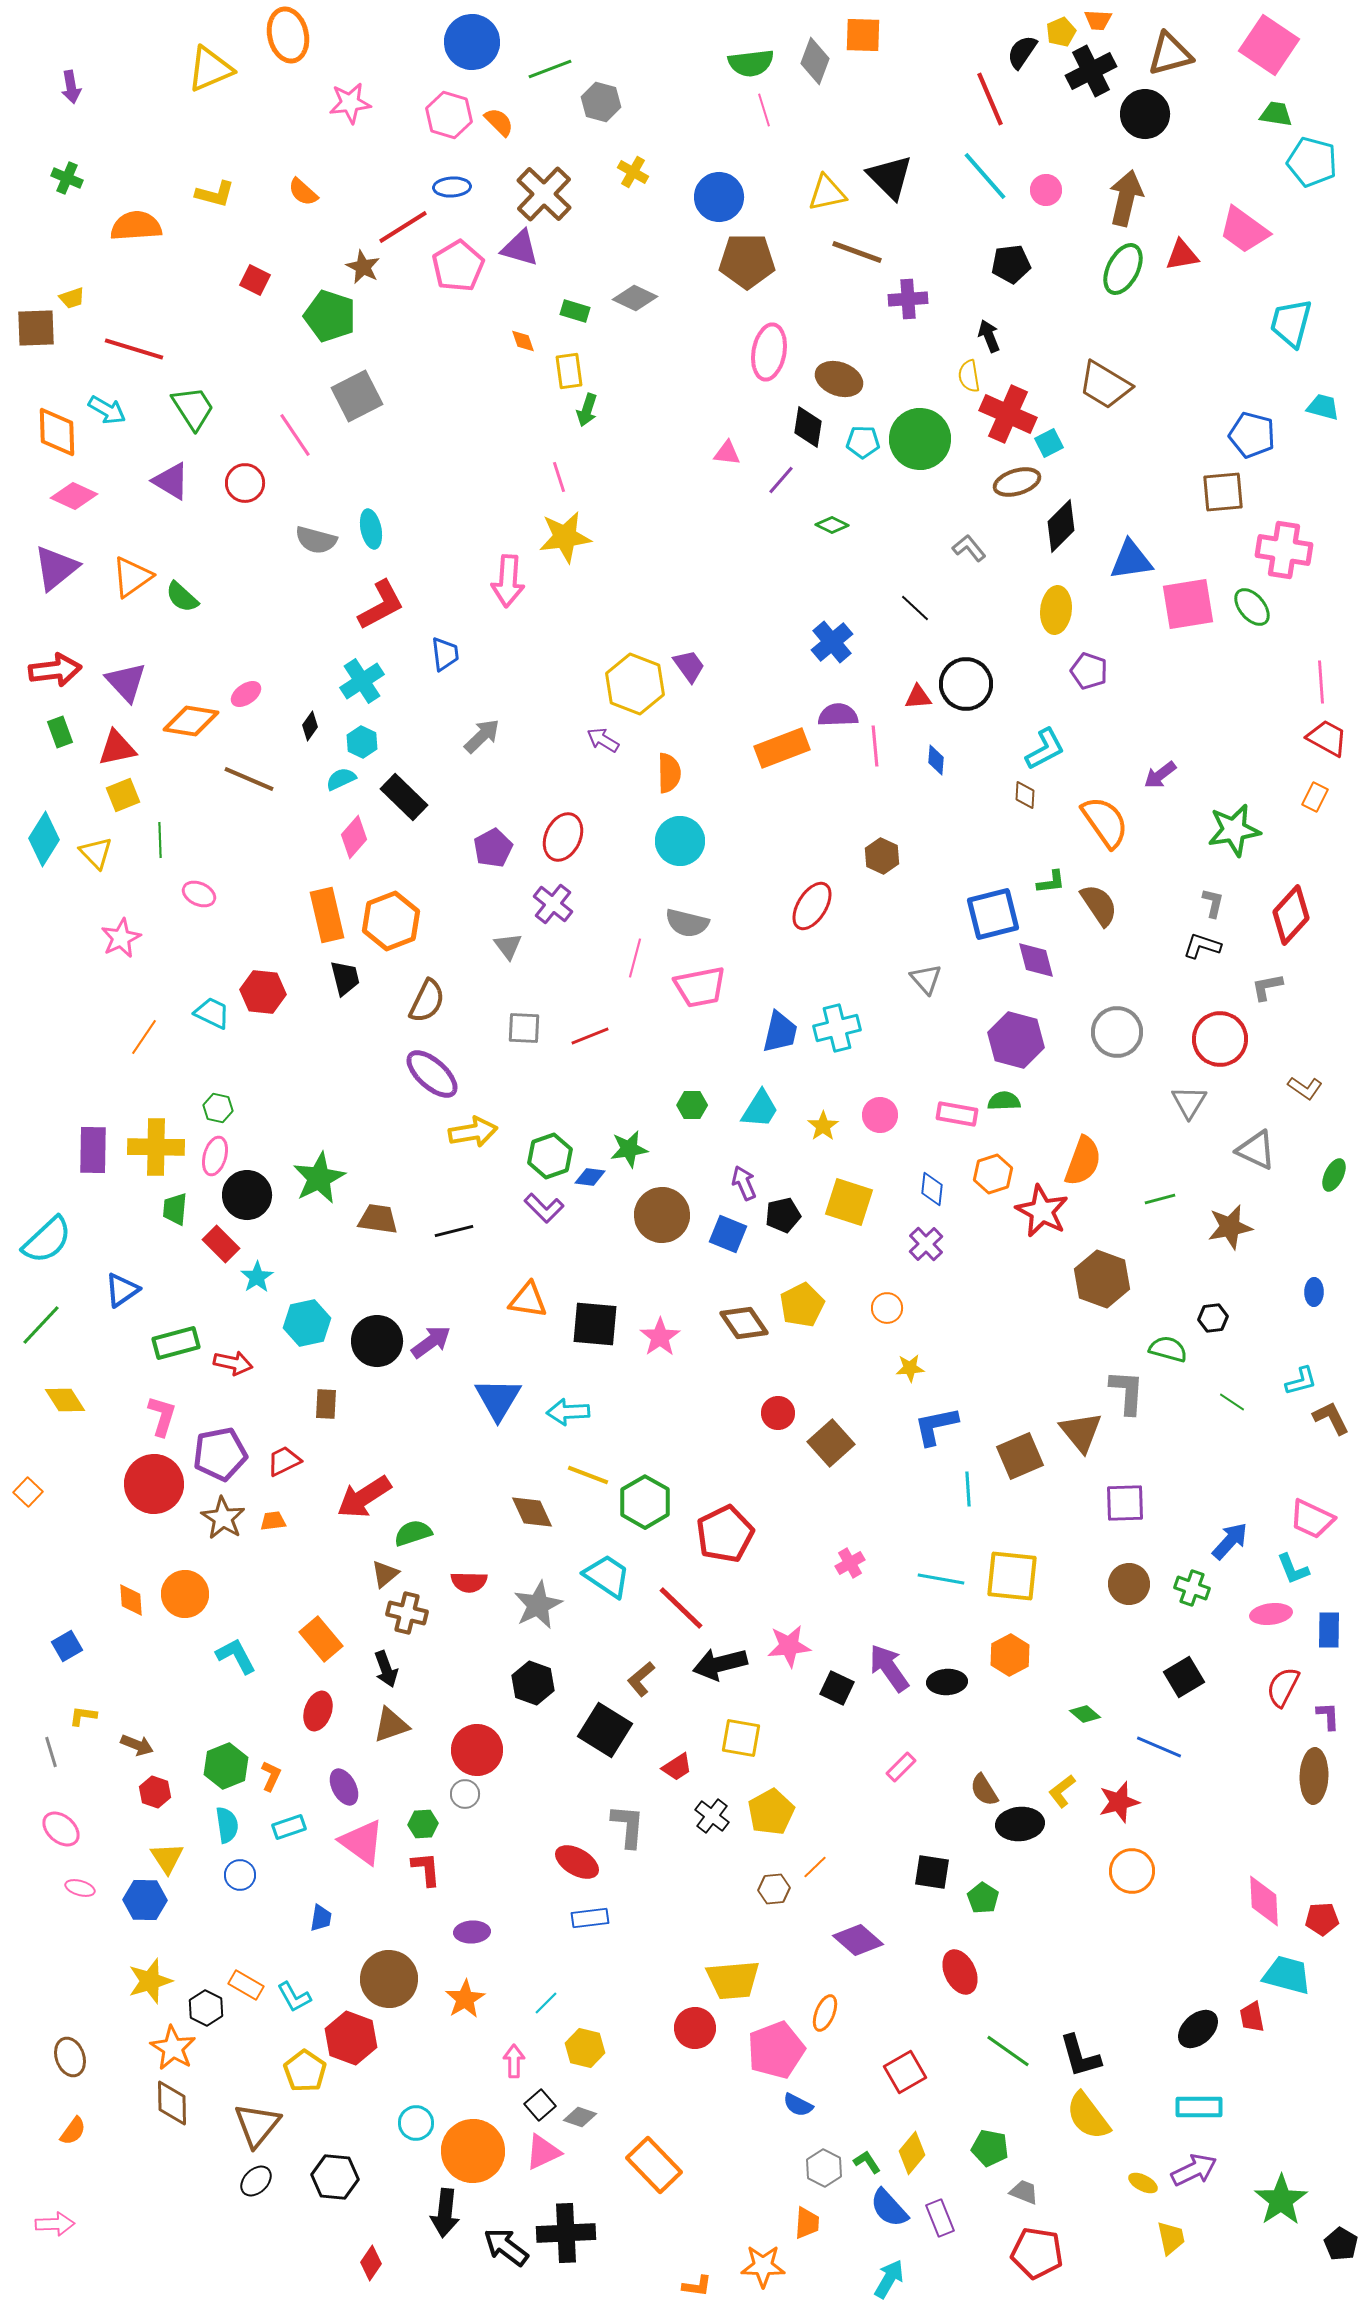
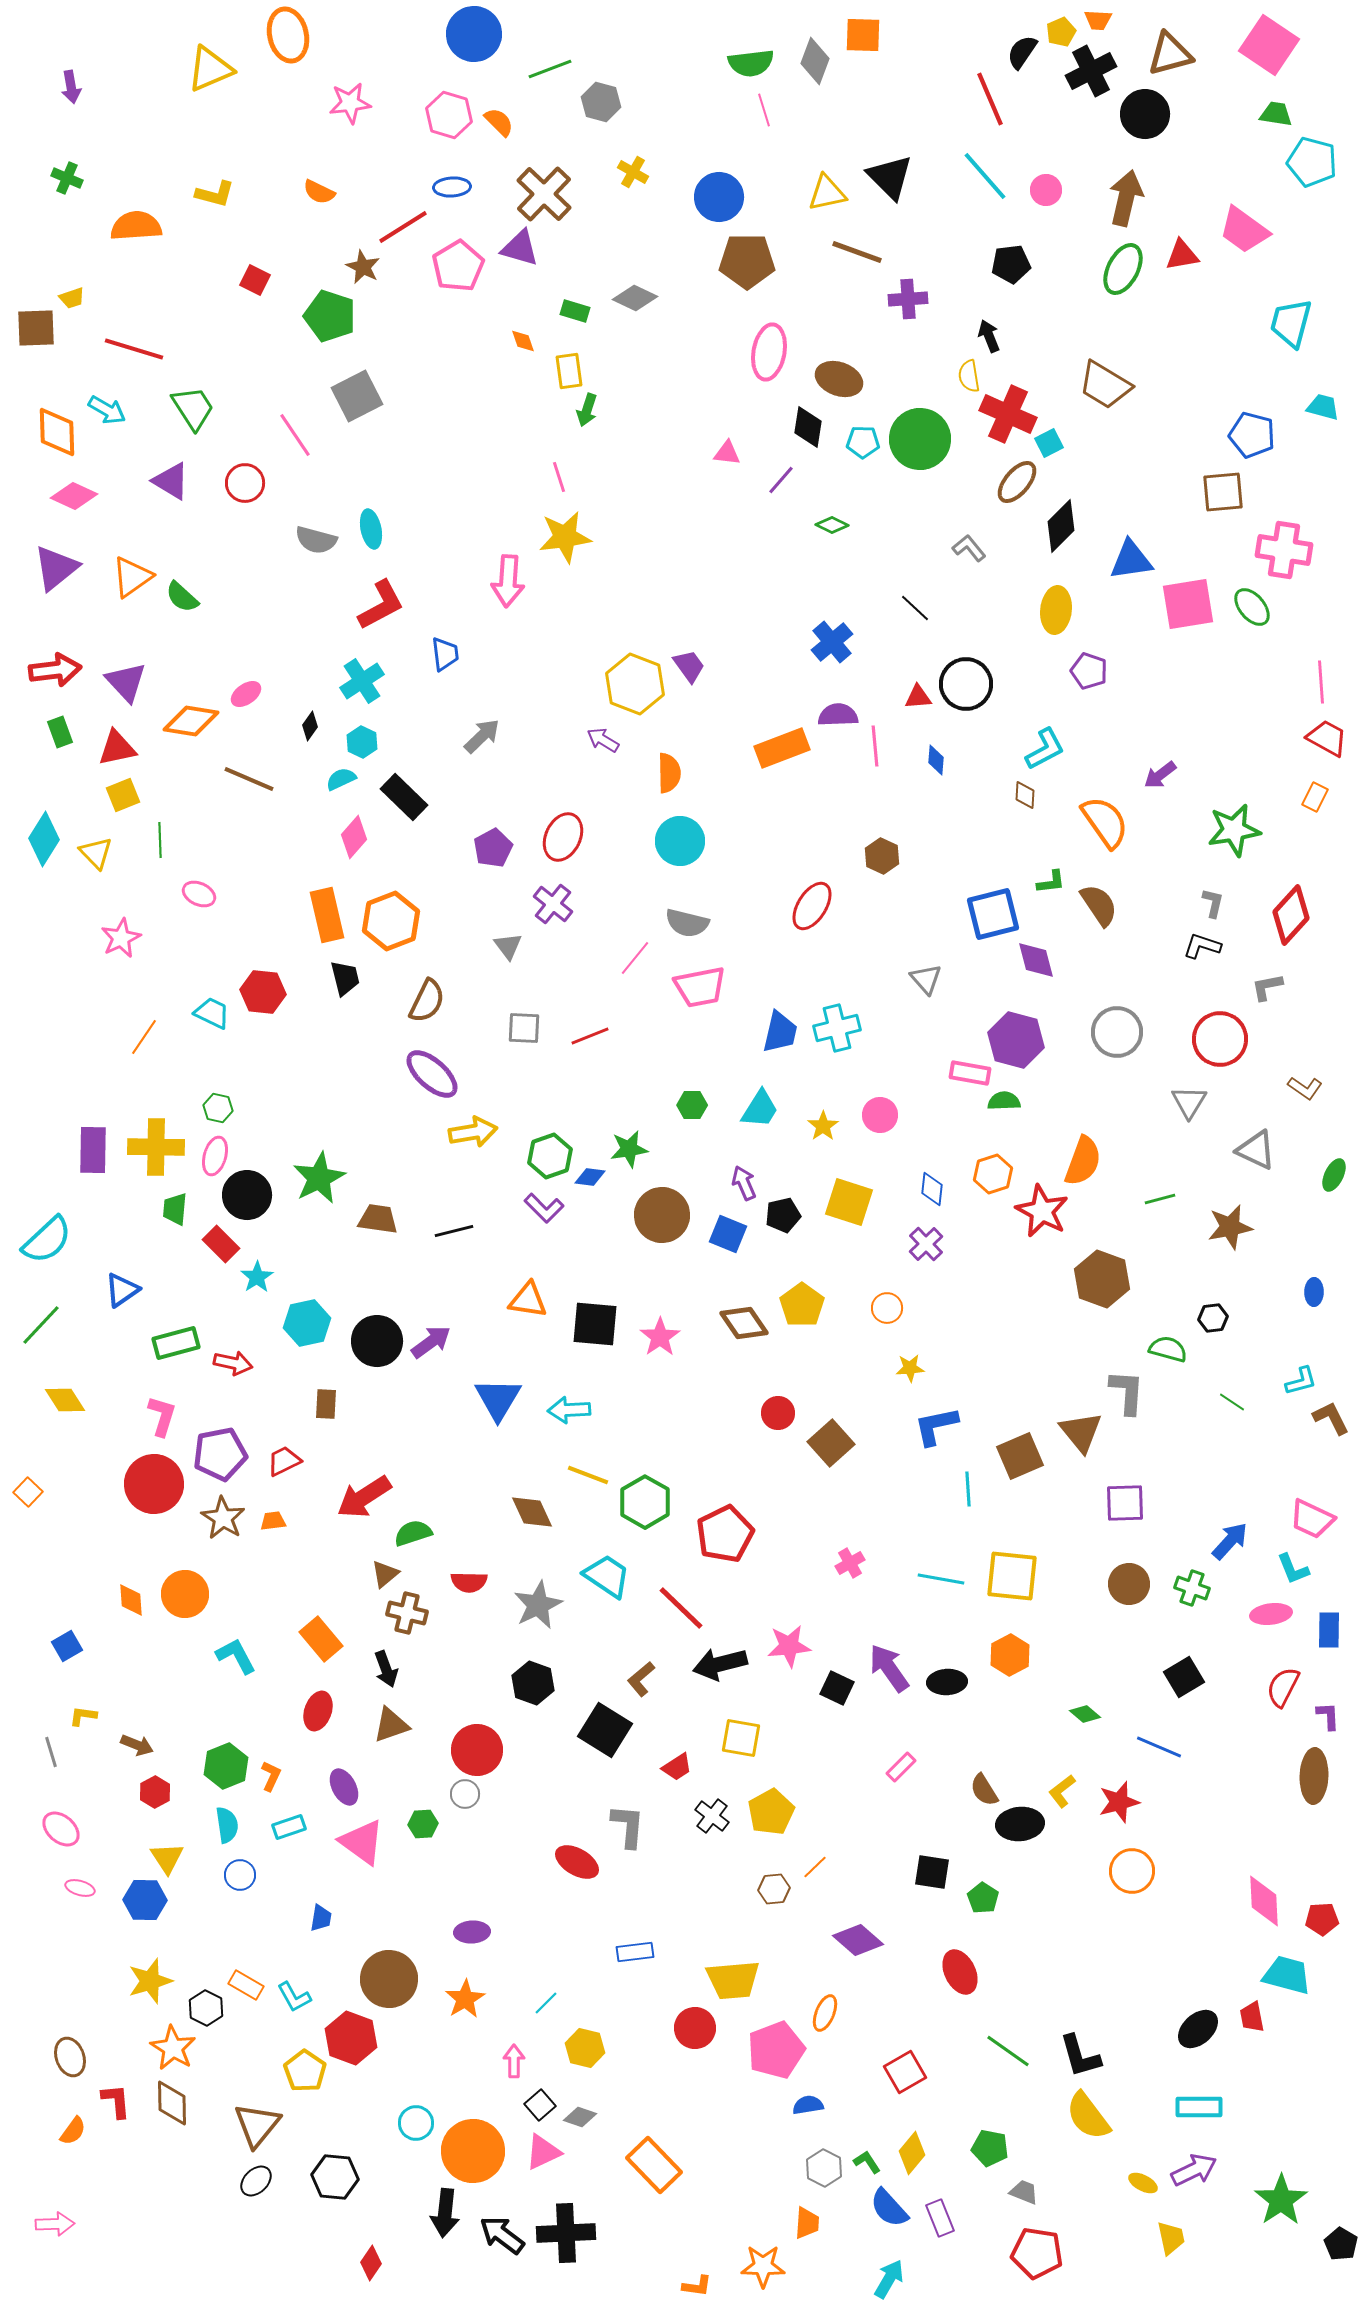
blue circle at (472, 42): moved 2 px right, 8 px up
orange semicircle at (303, 192): moved 16 px right; rotated 16 degrees counterclockwise
brown ellipse at (1017, 482): rotated 33 degrees counterclockwise
pink line at (635, 958): rotated 24 degrees clockwise
pink rectangle at (957, 1114): moved 13 px right, 41 px up
yellow pentagon at (802, 1305): rotated 9 degrees counterclockwise
cyan arrow at (568, 1412): moved 1 px right, 2 px up
red hexagon at (155, 1792): rotated 12 degrees clockwise
red L-shape at (426, 1869): moved 310 px left, 232 px down
blue rectangle at (590, 1918): moved 45 px right, 34 px down
blue semicircle at (798, 2105): moved 10 px right; rotated 144 degrees clockwise
black arrow at (506, 2247): moved 4 px left, 12 px up
